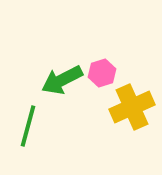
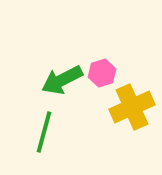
green line: moved 16 px right, 6 px down
